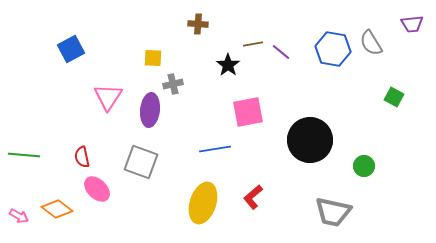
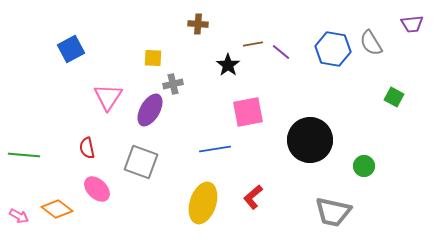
purple ellipse: rotated 24 degrees clockwise
red semicircle: moved 5 px right, 9 px up
